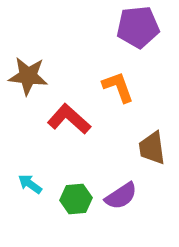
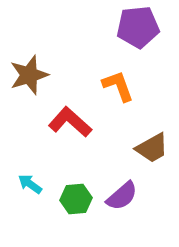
brown star: moved 1 px right, 1 px up; rotated 24 degrees counterclockwise
orange L-shape: moved 1 px up
red L-shape: moved 1 px right, 3 px down
brown trapezoid: rotated 111 degrees counterclockwise
purple semicircle: moved 1 px right; rotated 8 degrees counterclockwise
